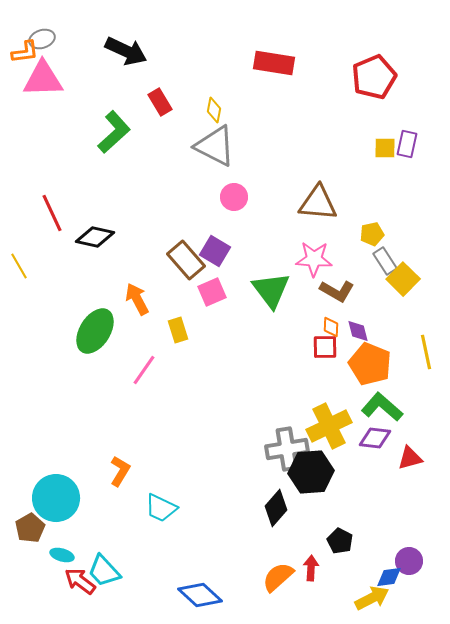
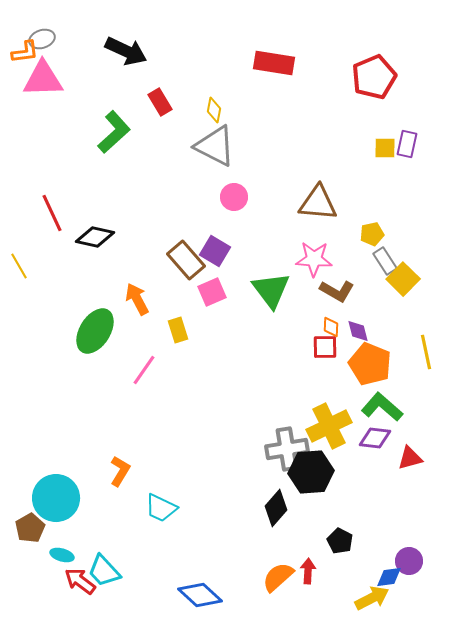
red arrow at (311, 568): moved 3 px left, 3 px down
